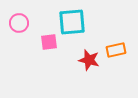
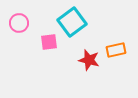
cyan square: rotated 32 degrees counterclockwise
